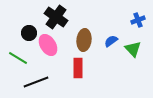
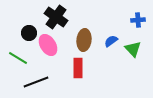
blue cross: rotated 16 degrees clockwise
